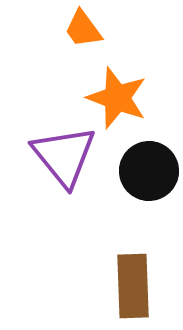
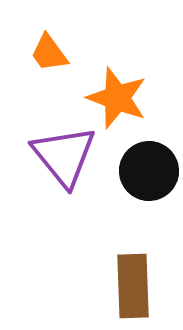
orange trapezoid: moved 34 px left, 24 px down
